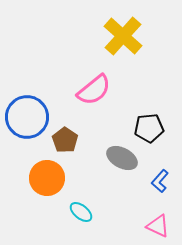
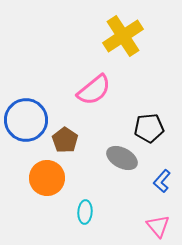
yellow cross: rotated 15 degrees clockwise
blue circle: moved 1 px left, 3 px down
blue L-shape: moved 2 px right
cyan ellipse: moved 4 px right; rotated 55 degrees clockwise
pink triangle: rotated 25 degrees clockwise
